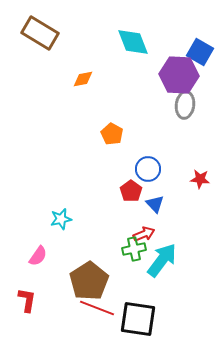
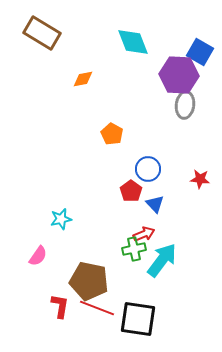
brown rectangle: moved 2 px right
brown pentagon: rotated 27 degrees counterclockwise
red L-shape: moved 33 px right, 6 px down
